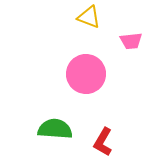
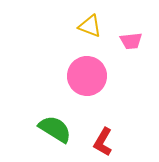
yellow triangle: moved 1 px right, 9 px down
pink circle: moved 1 px right, 2 px down
green semicircle: rotated 28 degrees clockwise
